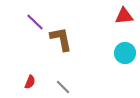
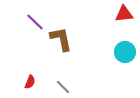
red triangle: moved 2 px up
cyan circle: moved 1 px up
